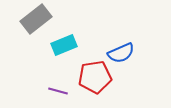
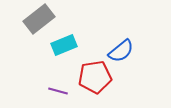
gray rectangle: moved 3 px right
blue semicircle: moved 2 px up; rotated 16 degrees counterclockwise
